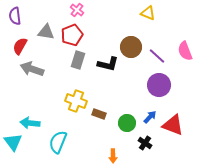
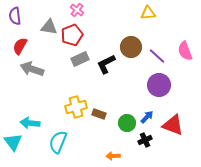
yellow triangle: rotated 28 degrees counterclockwise
gray triangle: moved 3 px right, 5 px up
gray rectangle: moved 2 px right, 1 px up; rotated 48 degrees clockwise
black L-shape: moved 2 px left; rotated 140 degrees clockwise
yellow cross: moved 6 px down; rotated 35 degrees counterclockwise
blue arrow: moved 3 px left
black cross: moved 3 px up; rotated 32 degrees clockwise
orange arrow: rotated 88 degrees clockwise
